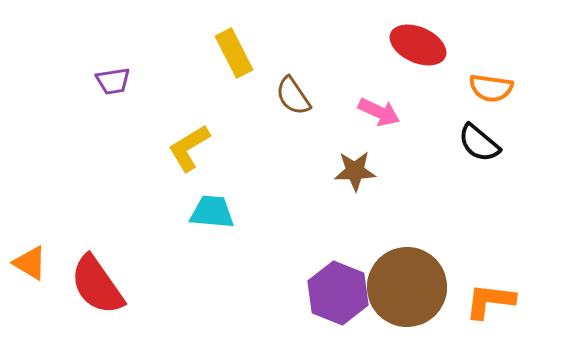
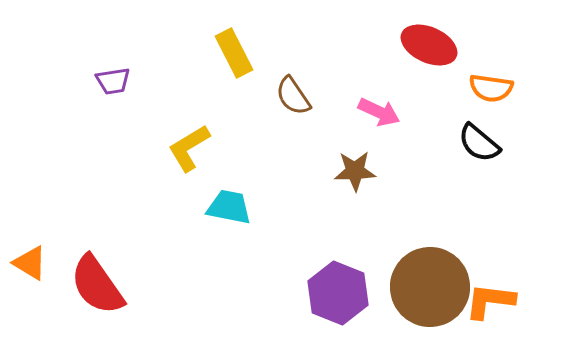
red ellipse: moved 11 px right
cyan trapezoid: moved 17 px right, 5 px up; rotated 6 degrees clockwise
brown circle: moved 23 px right
